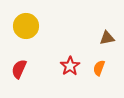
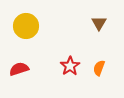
brown triangle: moved 8 px left, 15 px up; rotated 49 degrees counterclockwise
red semicircle: rotated 48 degrees clockwise
